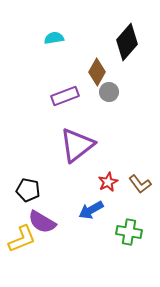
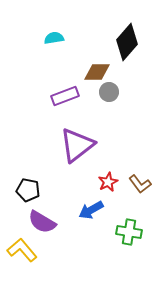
brown diamond: rotated 60 degrees clockwise
yellow L-shape: moved 11 px down; rotated 108 degrees counterclockwise
